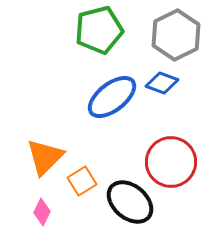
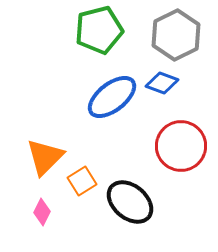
red circle: moved 10 px right, 16 px up
